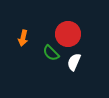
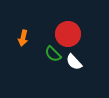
green semicircle: moved 2 px right, 1 px down
white semicircle: rotated 66 degrees counterclockwise
